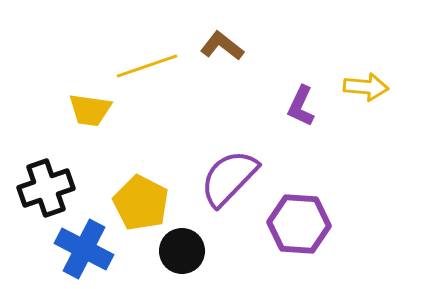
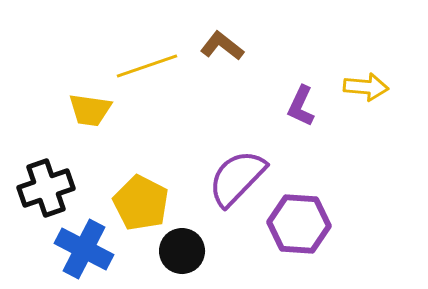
purple semicircle: moved 8 px right
